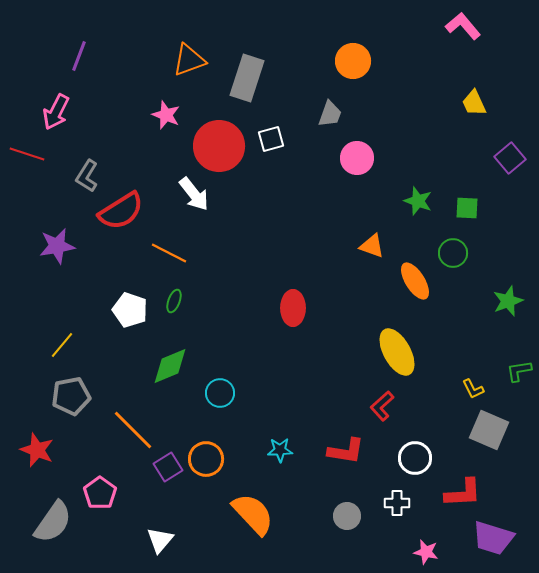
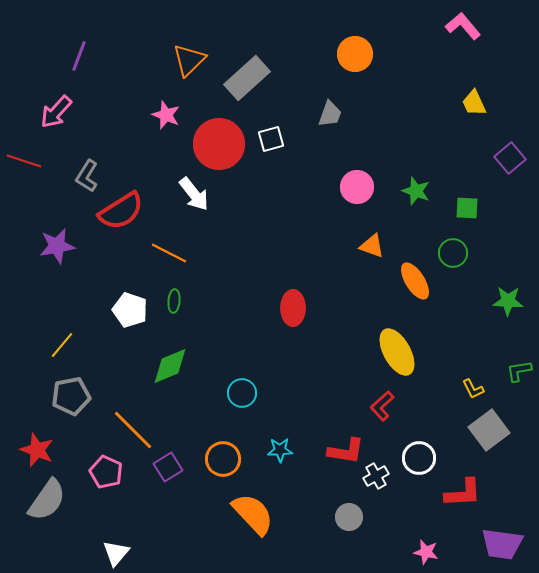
orange triangle at (189, 60): rotated 24 degrees counterclockwise
orange circle at (353, 61): moved 2 px right, 7 px up
gray rectangle at (247, 78): rotated 30 degrees clockwise
pink arrow at (56, 112): rotated 15 degrees clockwise
red circle at (219, 146): moved 2 px up
red line at (27, 154): moved 3 px left, 7 px down
pink circle at (357, 158): moved 29 px down
green star at (418, 201): moved 2 px left, 10 px up
green ellipse at (174, 301): rotated 15 degrees counterclockwise
green star at (508, 301): rotated 24 degrees clockwise
cyan circle at (220, 393): moved 22 px right
gray square at (489, 430): rotated 30 degrees clockwise
white circle at (415, 458): moved 4 px right
orange circle at (206, 459): moved 17 px right
pink pentagon at (100, 493): moved 6 px right, 21 px up; rotated 12 degrees counterclockwise
white cross at (397, 503): moved 21 px left, 27 px up; rotated 30 degrees counterclockwise
gray circle at (347, 516): moved 2 px right, 1 px down
gray semicircle at (53, 522): moved 6 px left, 22 px up
purple trapezoid at (493, 538): moved 9 px right, 6 px down; rotated 9 degrees counterclockwise
white triangle at (160, 540): moved 44 px left, 13 px down
